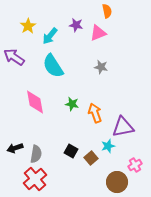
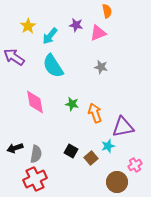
red cross: rotated 15 degrees clockwise
